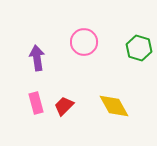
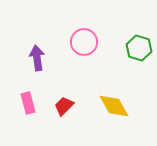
pink rectangle: moved 8 px left
